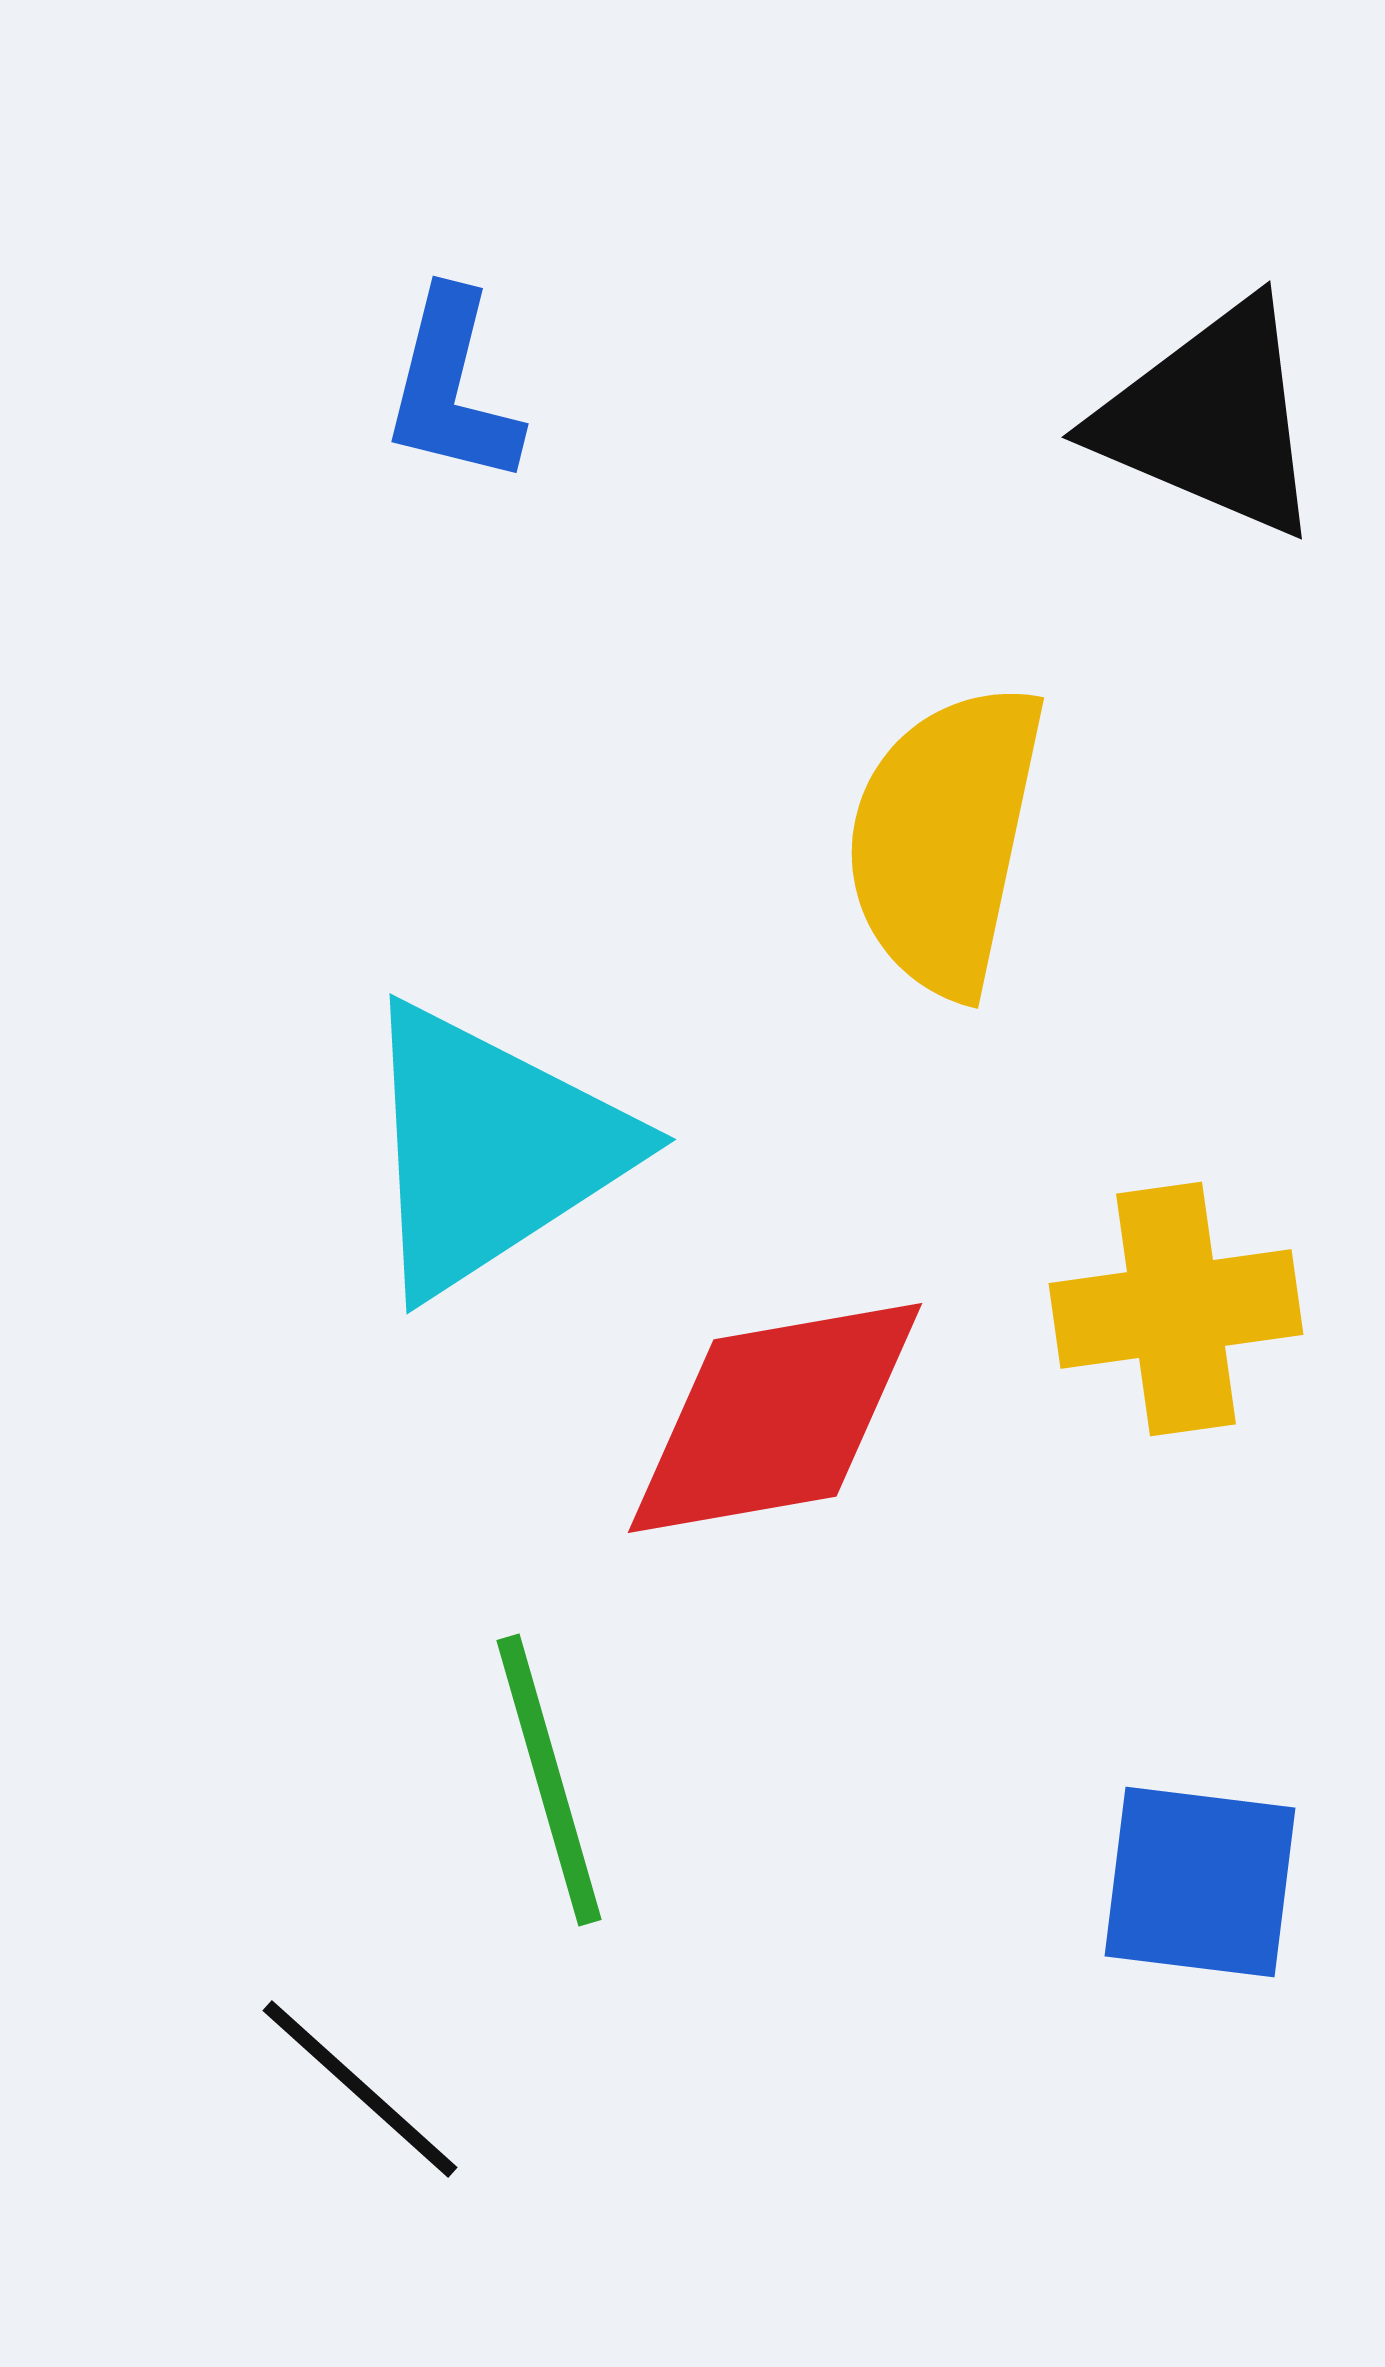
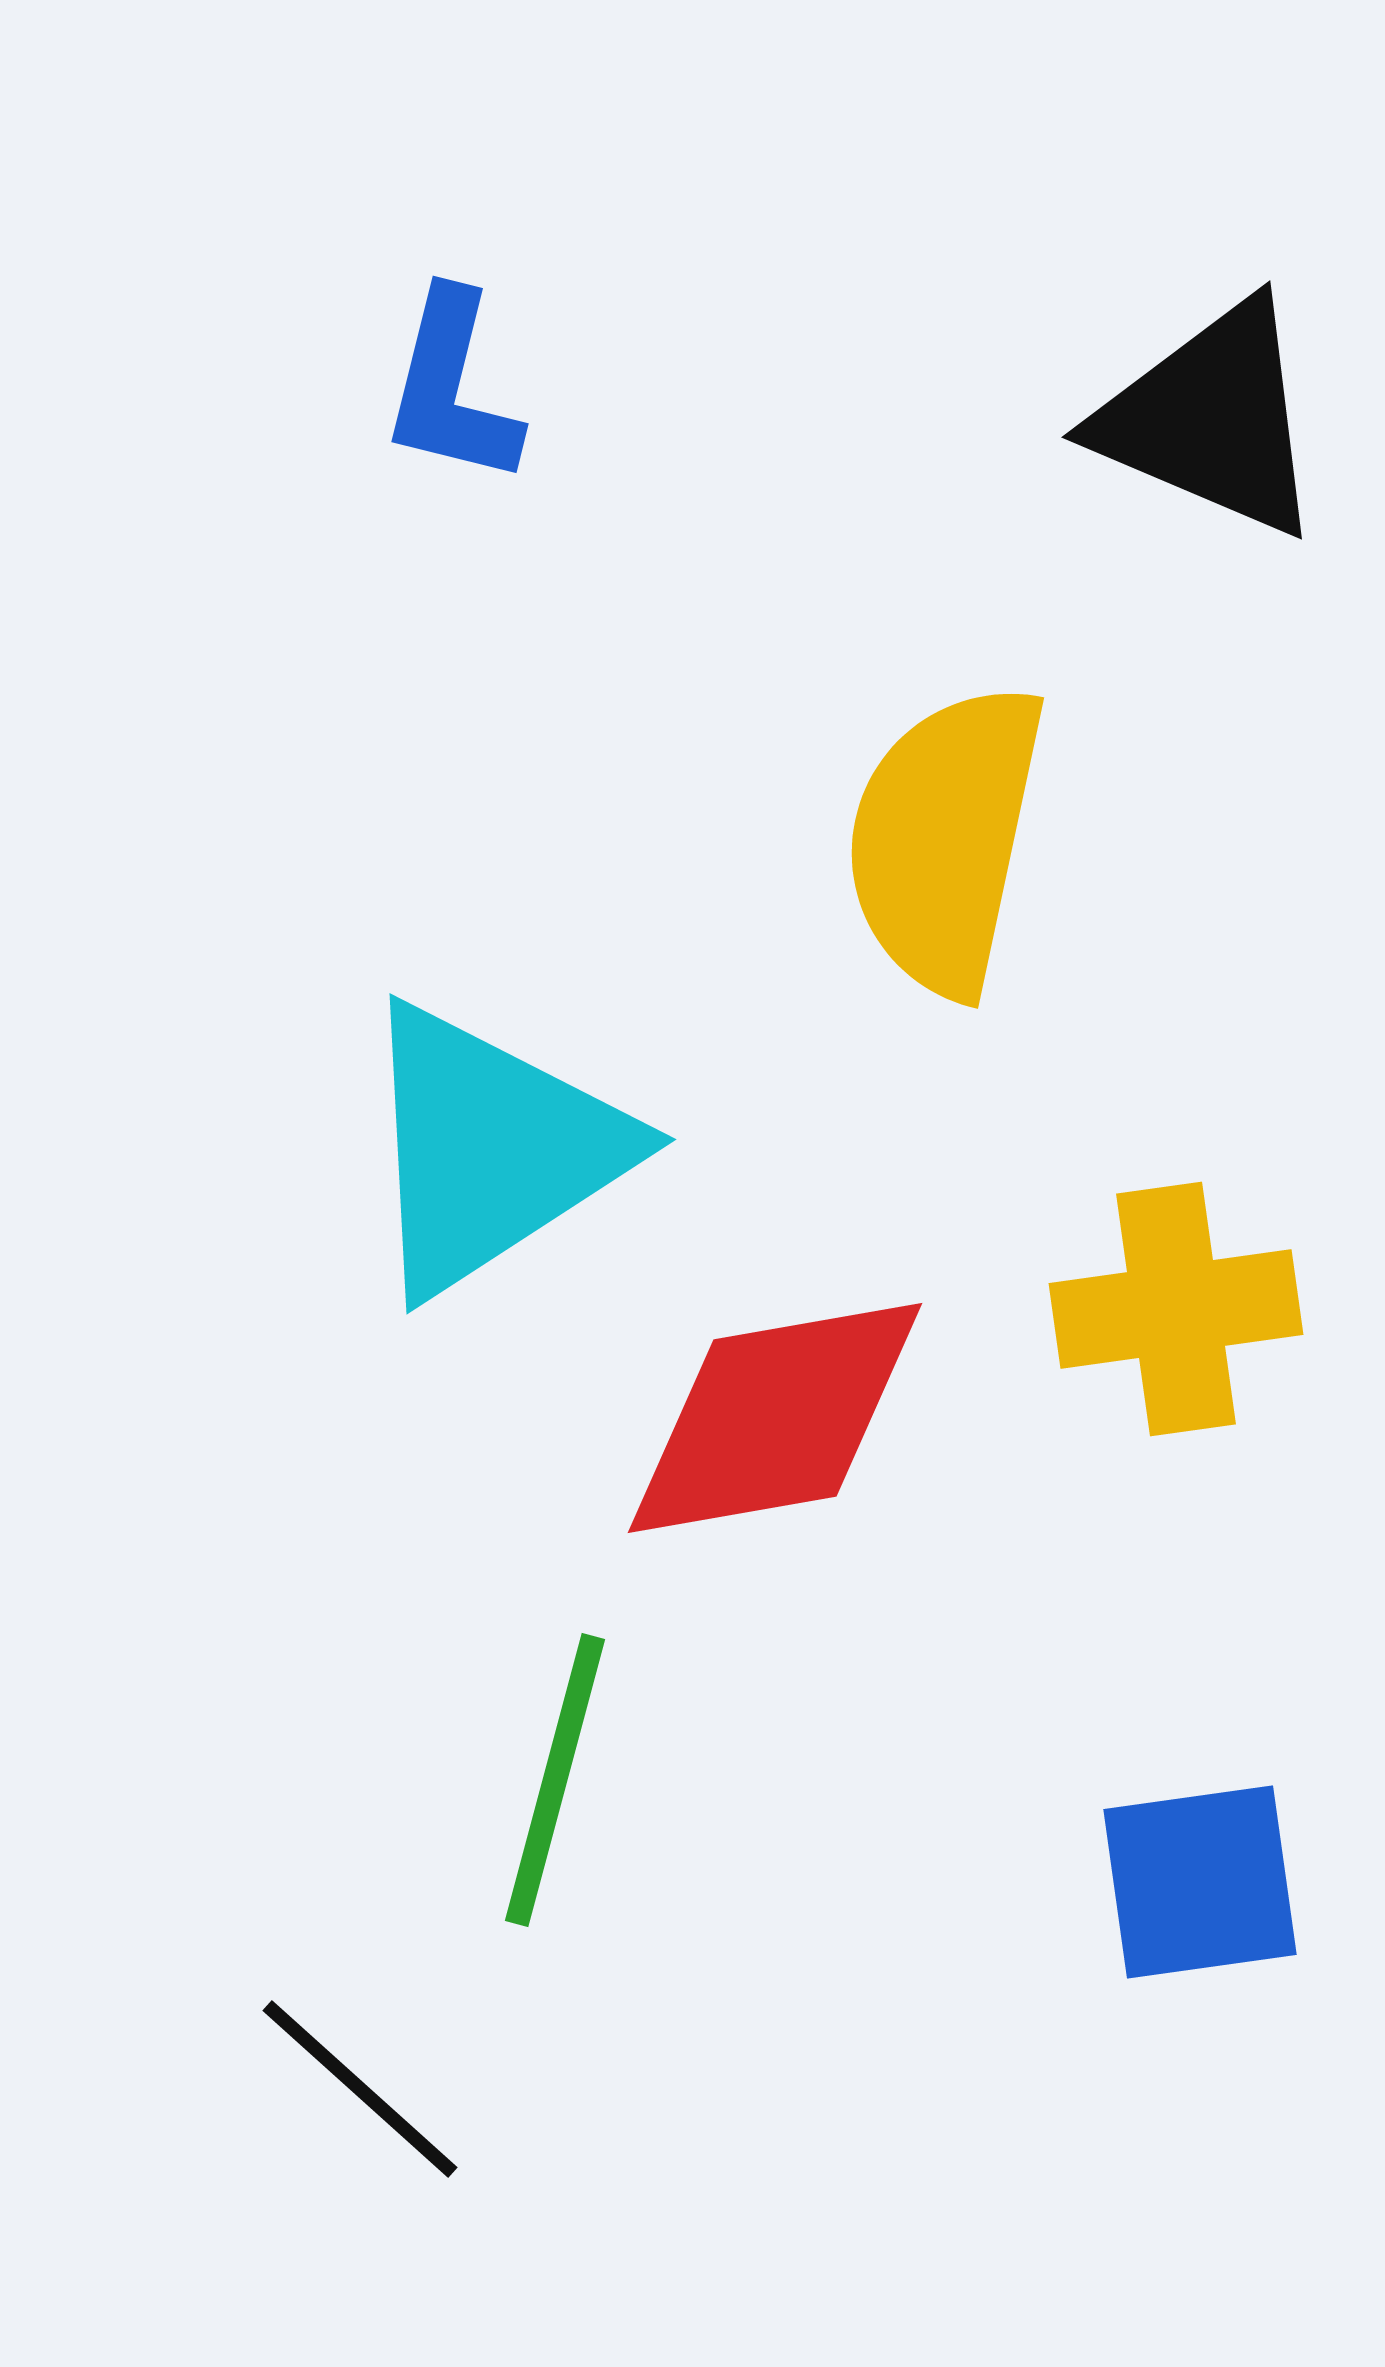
green line: moved 6 px right; rotated 31 degrees clockwise
blue square: rotated 15 degrees counterclockwise
